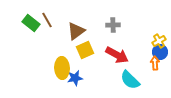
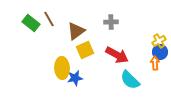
brown line: moved 2 px right, 1 px up
gray cross: moved 2 px left, 3 px up
